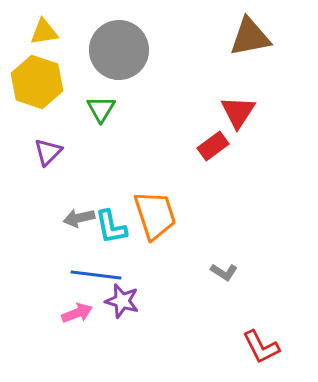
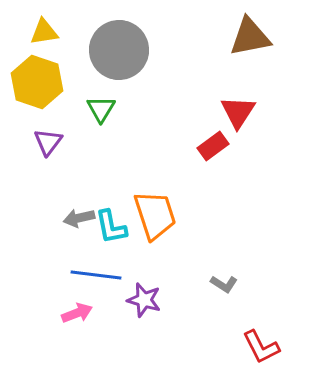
purple triangle: moved 10 px up; rotated 8 degrees counterclockwise
gray L-shape: moved 12 px down
purple star: moved 22 px right, 1 px up
